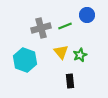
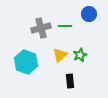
blue circle: moved 2 px right, 1 px up
green line: rotated 24 degrees clockwise
yellow triangle: moved 1 px left, 3 px down; rotated 28 degrees clockwise
cyan hexagon: moved 1 px right, 2 px down
